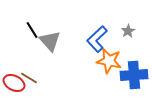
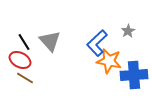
black line: moved 8 px left, 12 px down
blue L-shape: moved 4 px down
brown line: moved 4 px left
red ellipse: moved 6 px right, 23 px up
